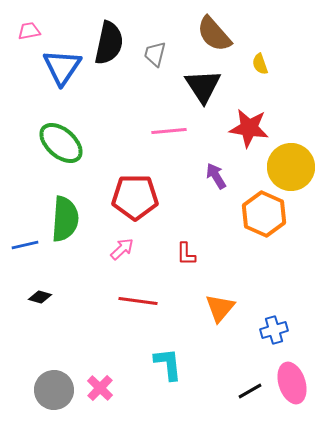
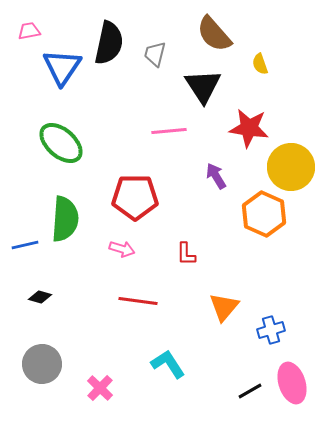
pink arrow: rotated 60 degrees clockwise
orange triangle: moved 4 px right, 1 px up
blue cross: moved 3 px left
cyan L-shape: rotated 27 degrees counterclockwise
gray circle: moved 12 px left, 26 px up
